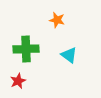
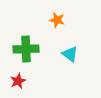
cyan triangle: moved 1 px right, 1 px up
